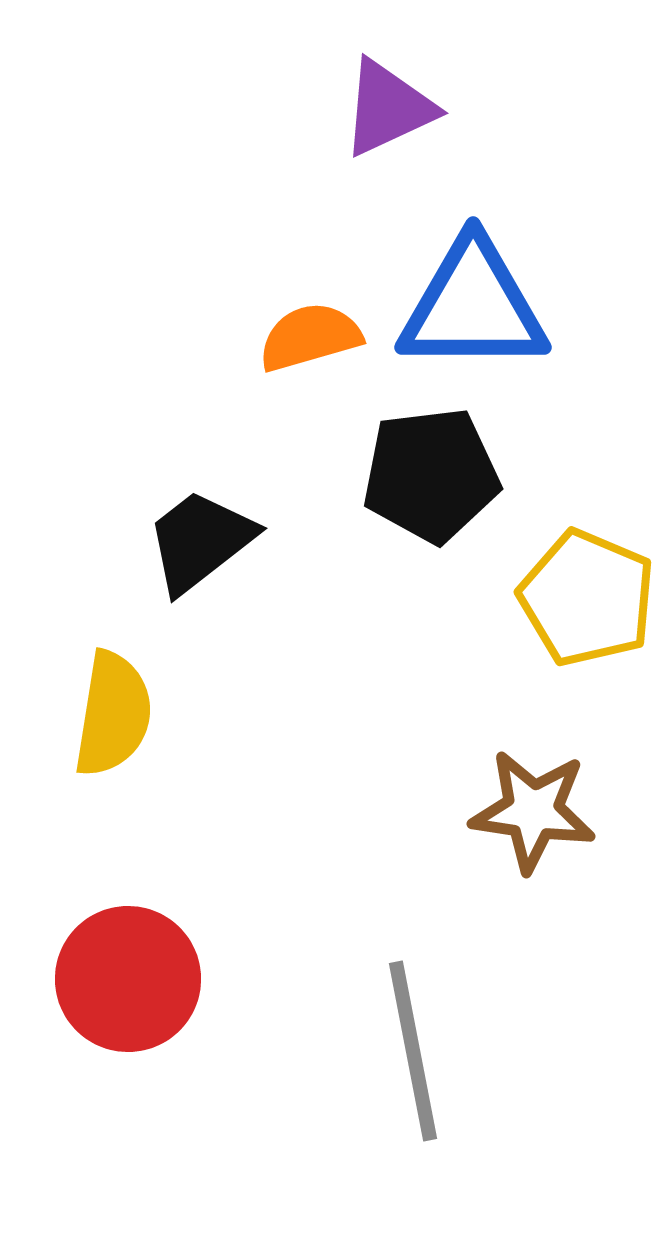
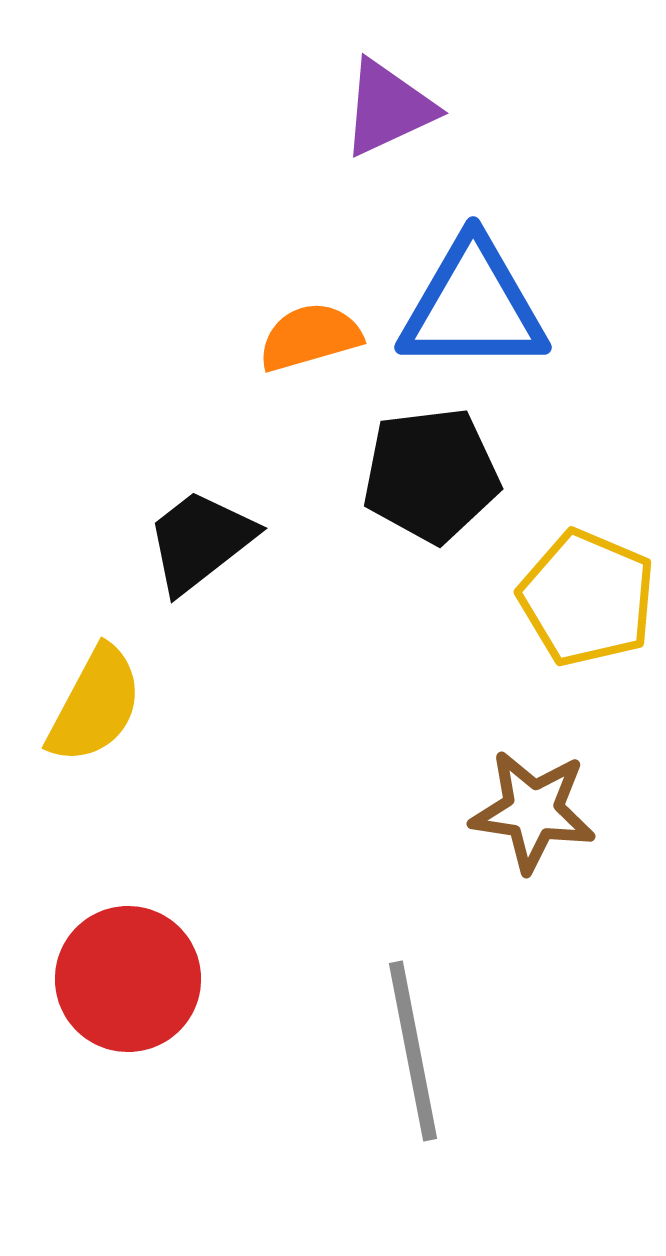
yellow semicircle: moved 18 px left, 9 px up; rotated 19 degrees clockwise
